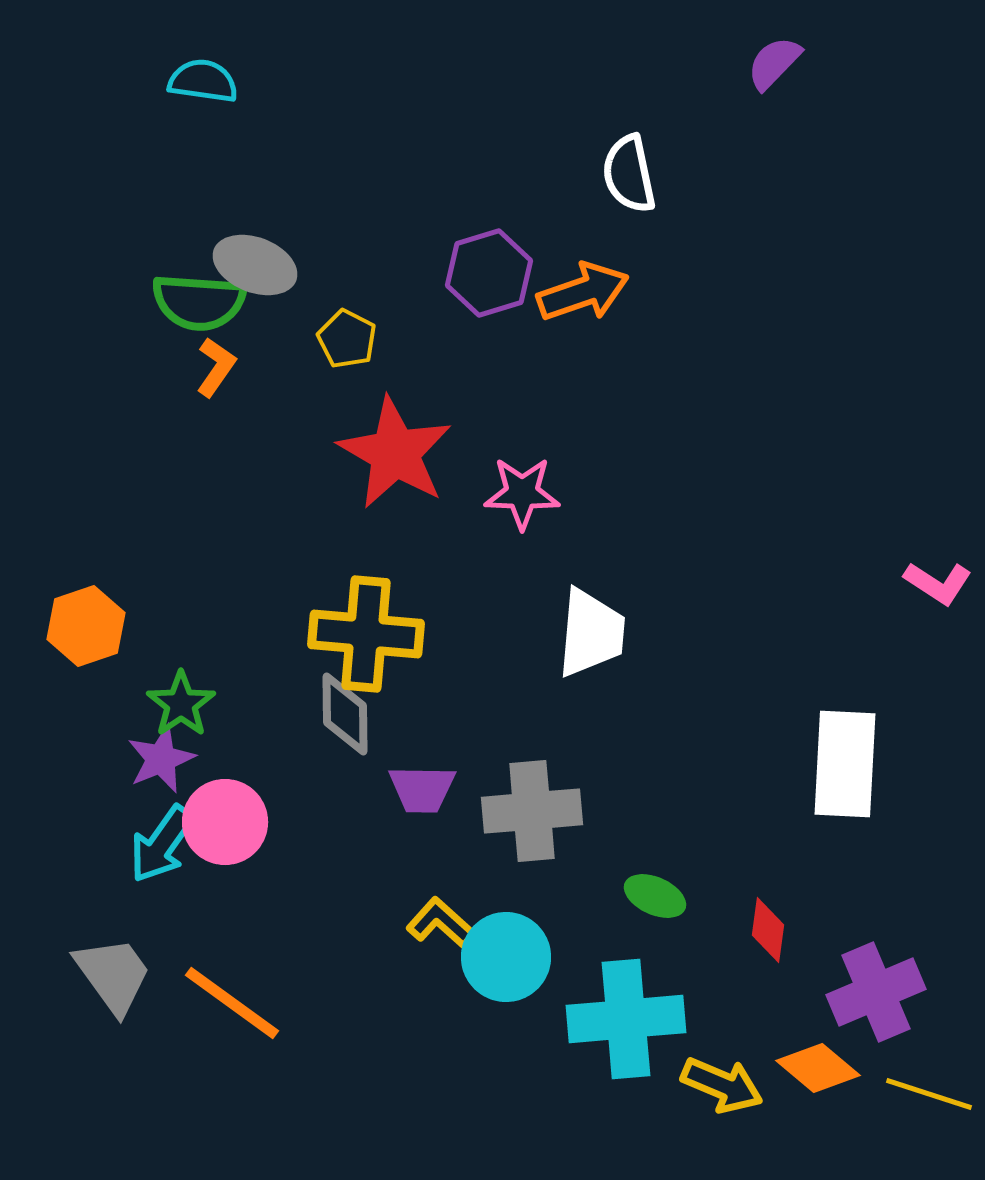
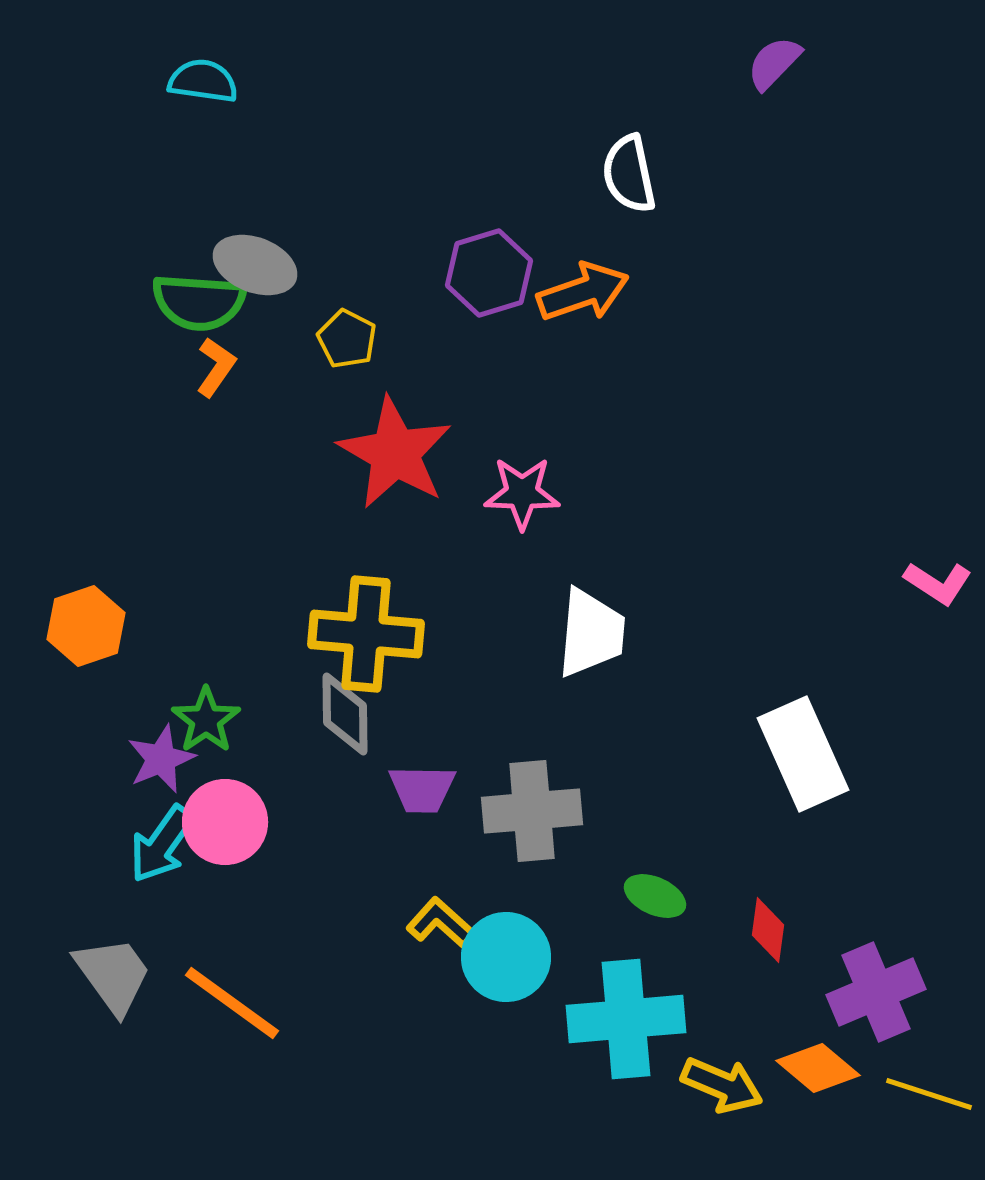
green star: moved 25 px right, 16 px down
white rectangle: moved 42 px left, 10 px up; rotated 27 degrees counterclockwise
